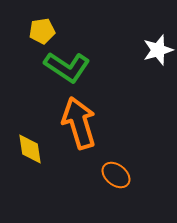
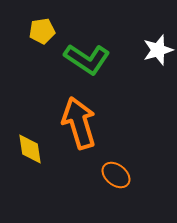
green L-shape: moved 20 px right, 8 px up
